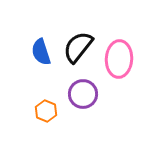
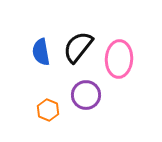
blue semicircle: rotated 8 degrees clockwise
purple circle: moved 3 px right, 1 px down
orange hexagon: moved 2 px right, 1 px up
